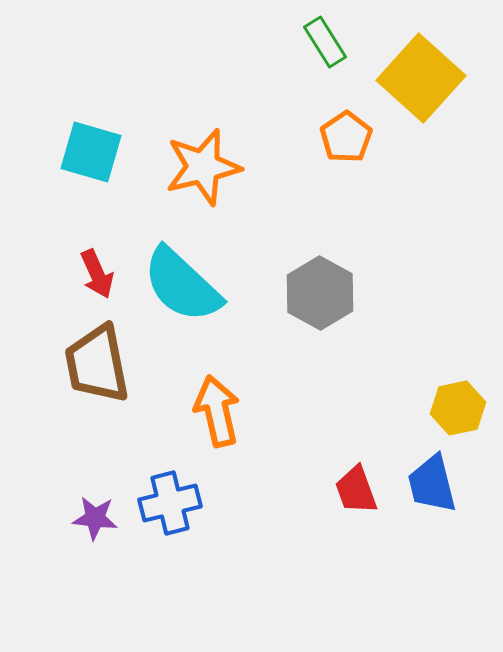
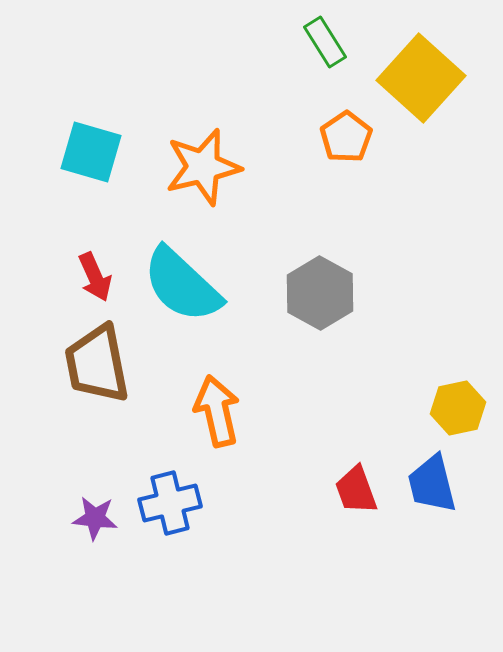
red arrow: moved 2 px left, 3 px down
